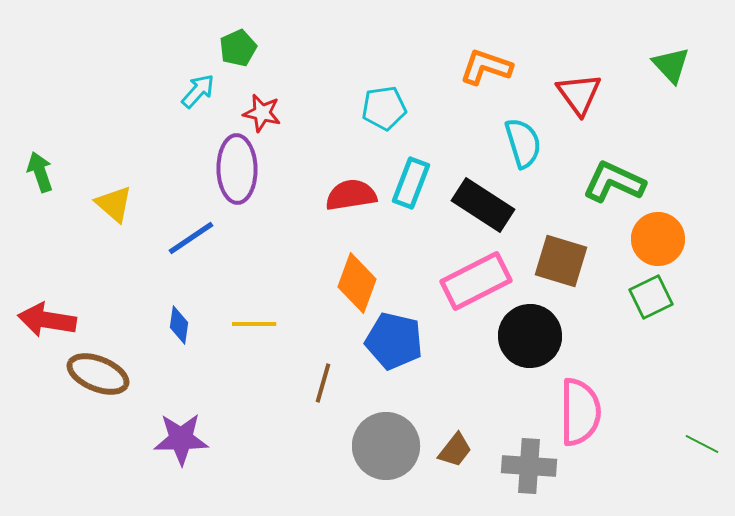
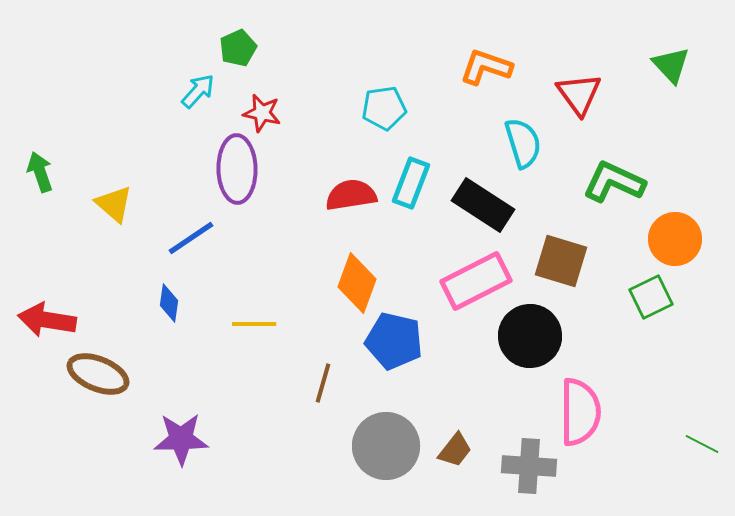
orange circle: moved 17 px right
blue diamond: moved 10 px left, 22 px up
